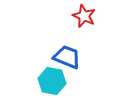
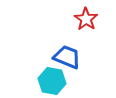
red star: moved 2 px right, 3 px down; rotated 10 degrees clockwise
